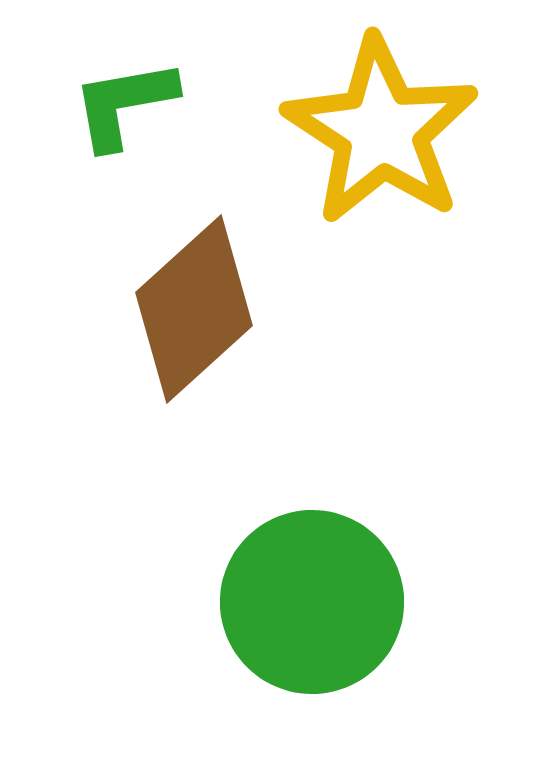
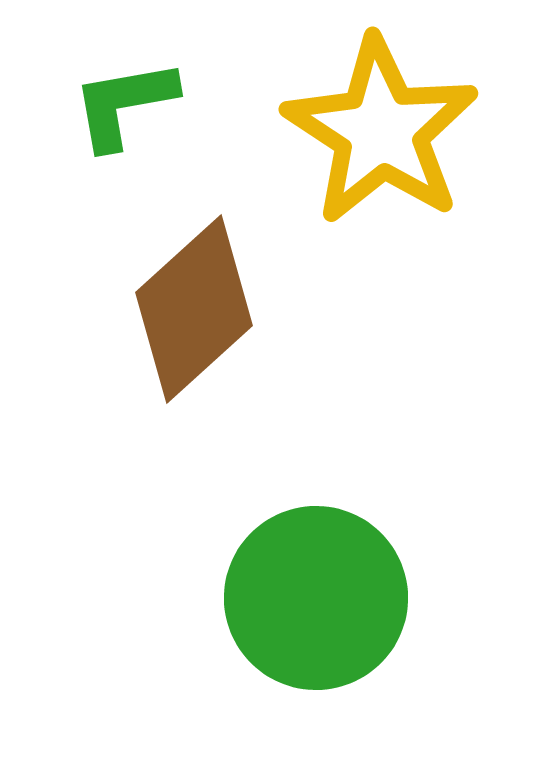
green circle: moved 4 px right, 4 px up
